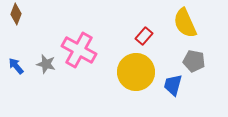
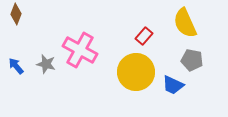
pink cross: moved 1 px right
gray pentagon: moved 2 px left, 1 px up
blue trapezoid: rotated 80 degrees counterclockwise
